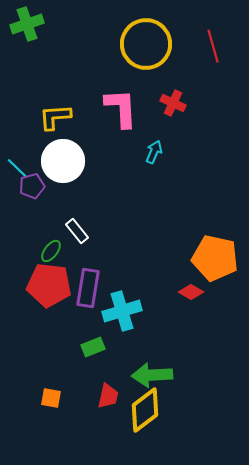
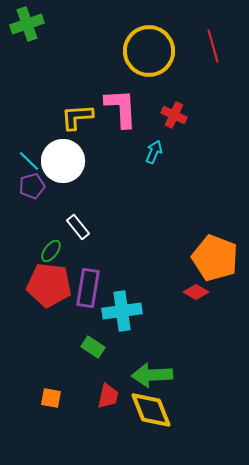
yellow circle: moved 3 px right, 7 px down
red cross: moved 1 px right, 12 px down
yellow L-shape: moved 22 px right
cyan line: moved 12 px right, 7 px up
white rectangle: moved 1 px right, 4 px up
orange pentagon: rotated 9 degrees clockwise
red diamond: moved 5 px right
cyan cross: rotated 9 degrees clockwise
green rectangle: rotated 55 degrees clockwise
yellow diamond: moved 6 px right; rotated 75 degrees counterclockwise
